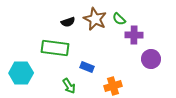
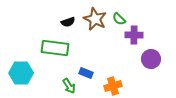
blue rectangle: moved 1 px left, 6 px down
